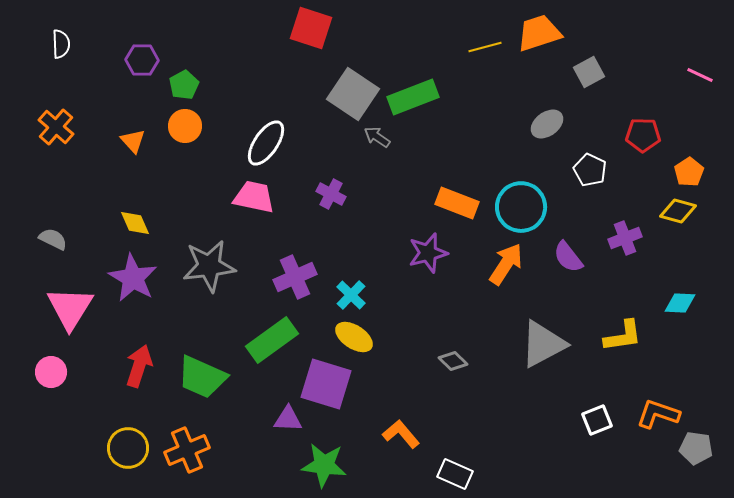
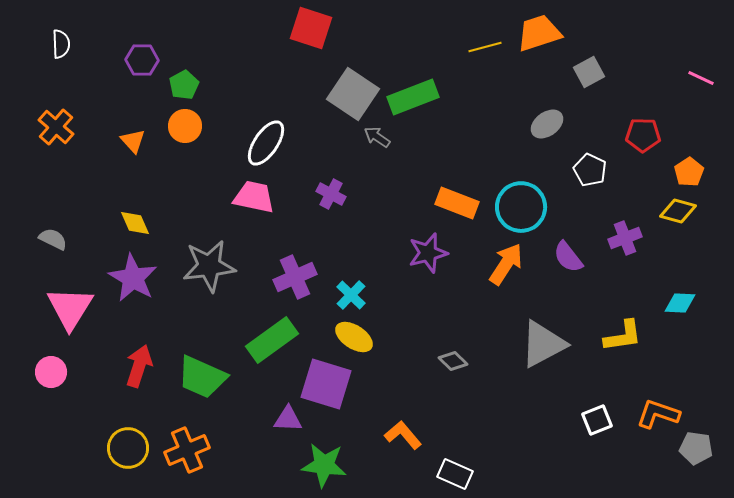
pink line at (700, 75): moved 1 px right, 3 px down
orange L-shape at (401, 434): moved 2 px right, 1 px down
